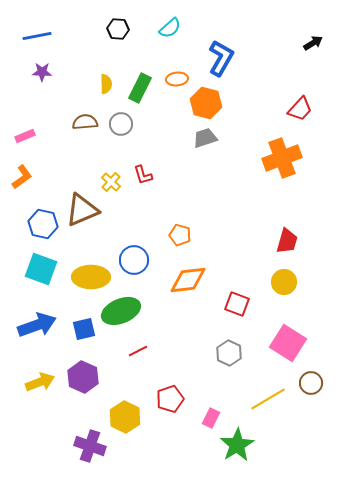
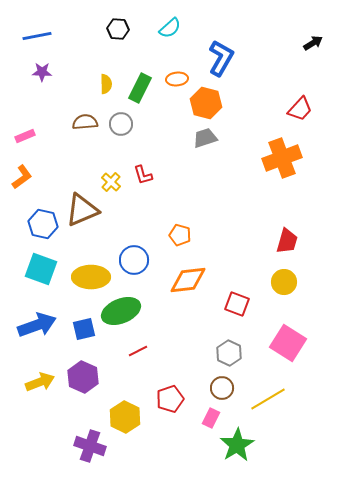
brown circle at (311, 383): moved 89 px left, 5 px down
